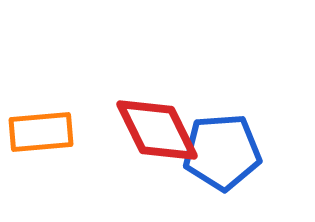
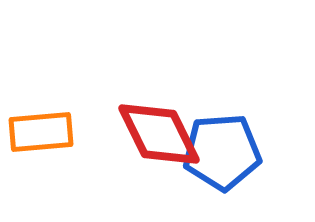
red diamond: moved 2 px right, 4 px down
